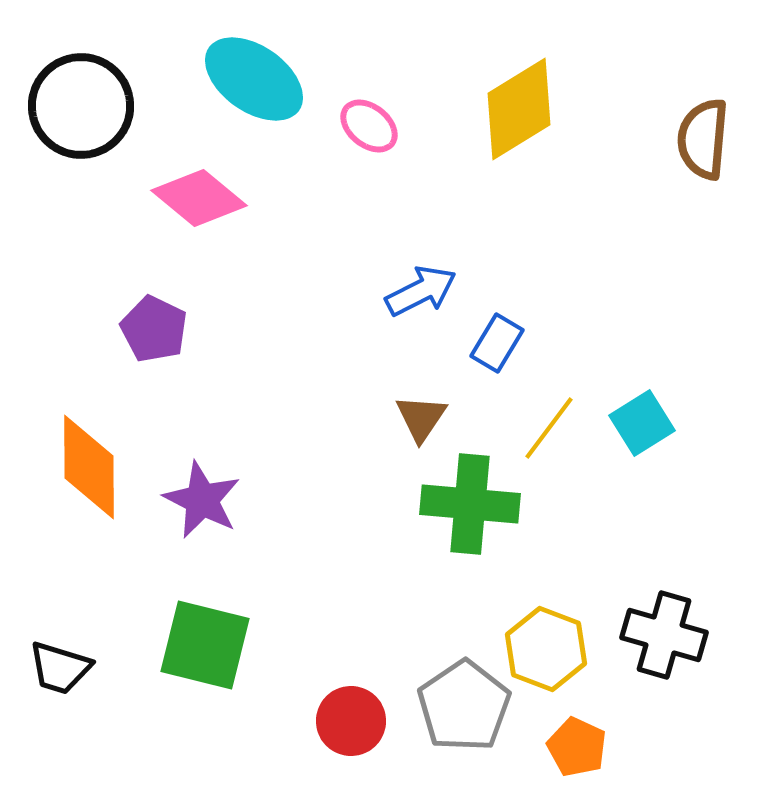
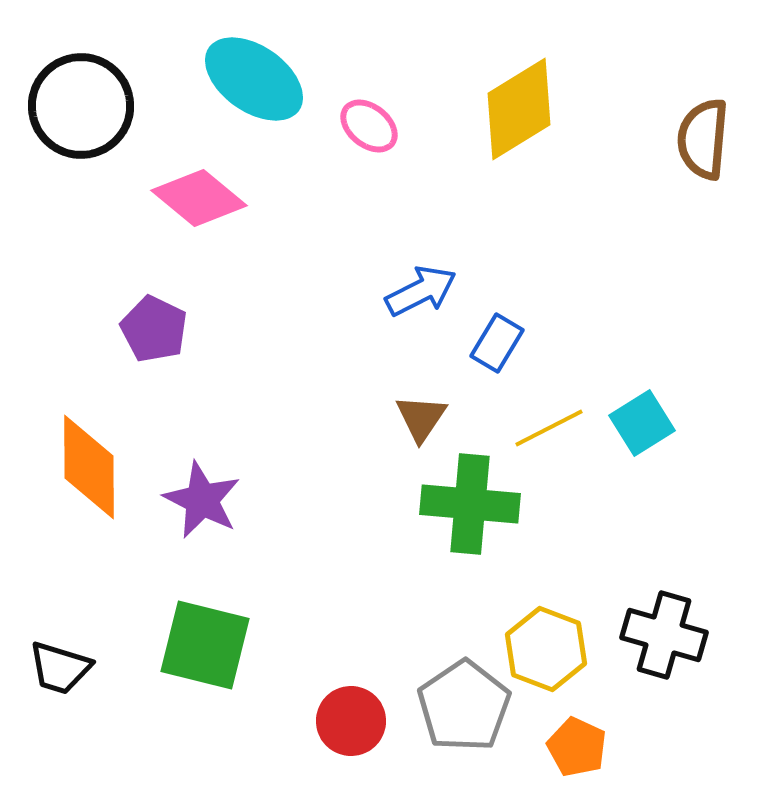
yellow line: rotated 26 degrees clockwise
